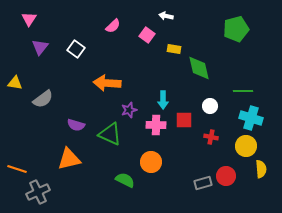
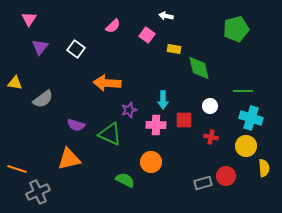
yellow semicircle: moved 3 px right, 1 px up
